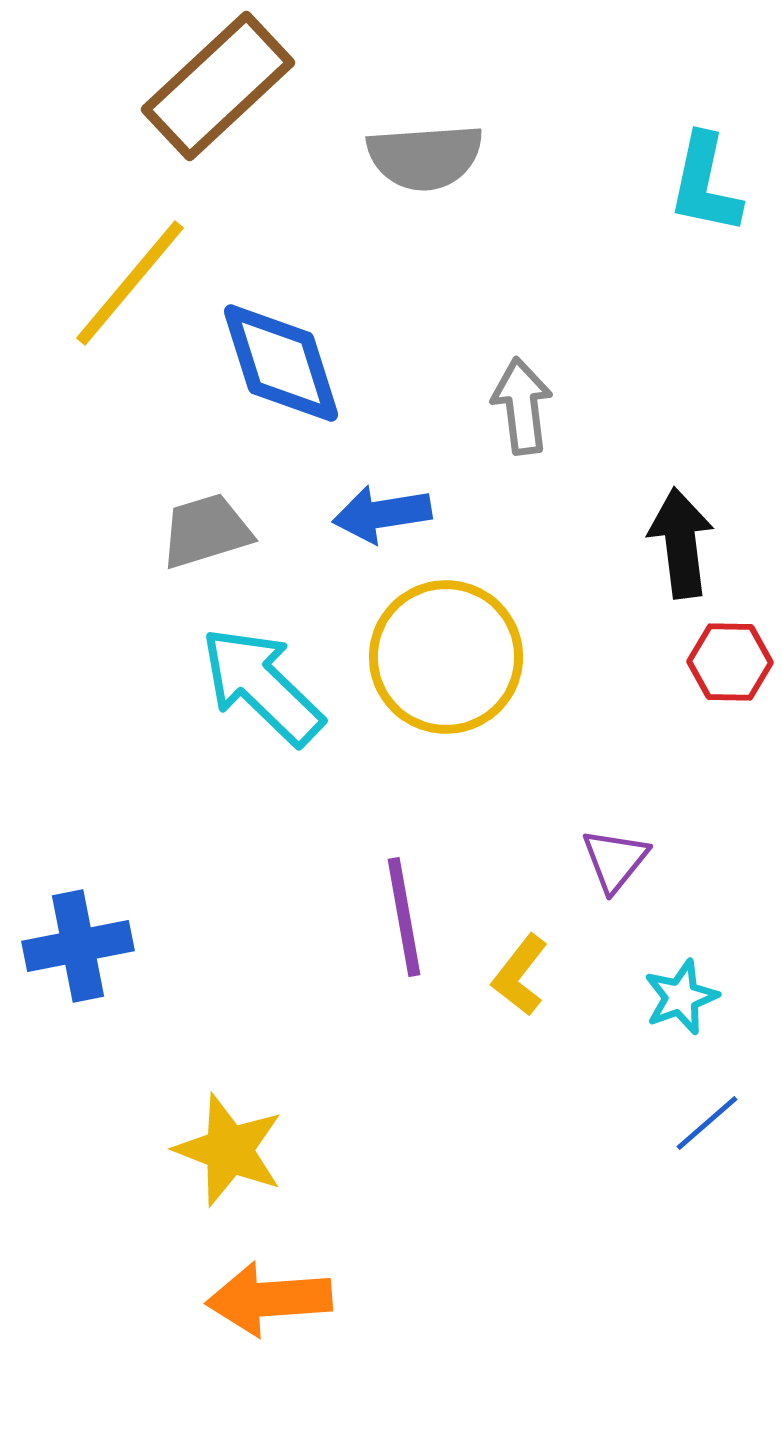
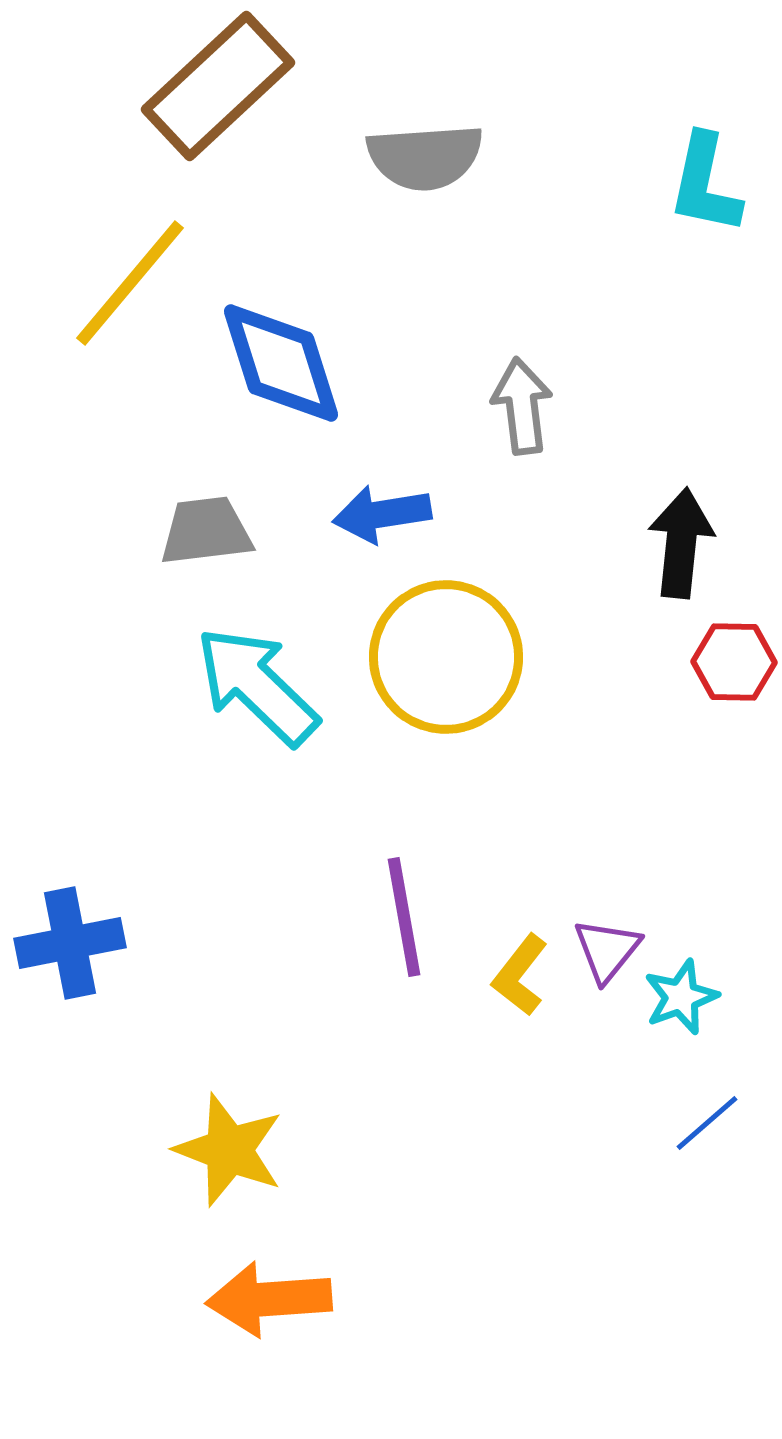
gray trapezoid: rotated 10 degrees clockwise
black arrow: rotated 13 degrees clockwise
red hexagon: moved 4 px right
cyan arrow: moved 5 px left
purple triangle: moved 8 px left, 90 px down
blue cross: moved 8 px left, 3 px up
